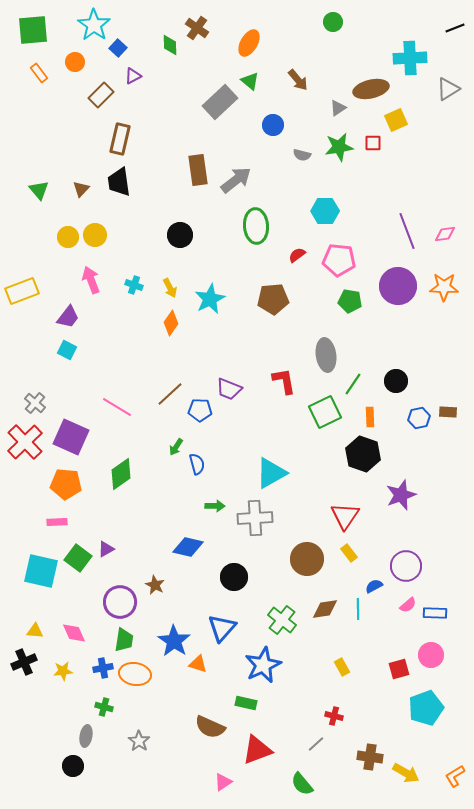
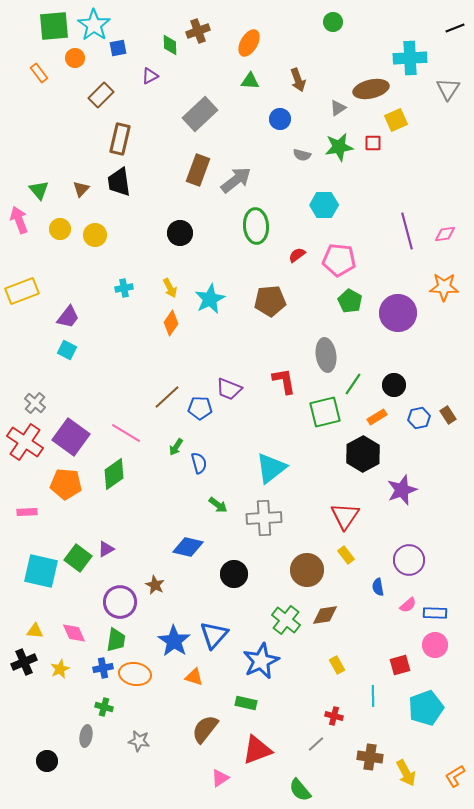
brown cross at (197, 28): moved 1 px right, 3 px down; rotated 35 degrees clockwise
green square at (33, 30): moved 21 px right, 4 px up
blue square at (118, 48): rotated 36 degrees clockwise
orange circle at (75, 62): moved 4 px up
purple triangle at (133, 76): moved 17 px right
brown arrow at (298, 80): rotated 20 degrees clockwise
green triangle at (250, 81): rotated 36 degrees counterclockwise
gray triangle at (448, 89): rotated 25 degrees counterclockwise
gray rectangle at (220, 102): moved 20 px left, 12 px down
blue circle at (273, 125): moved 7 px right, 6 px up
brown rectangle at (198, 170): rotated 28 degrees clockwise
cyan hexagon at (325, 211): moved 1 px left, 6 px up
purple line at (407, 231): rotated 6 degrees clockwise
black circle at (180, 235): moved 2 px up
yellow circle at (68, 237): moved 8 px left, 8 px up
pink arrow at (91, 280): moved 72 px left, 60 px up
cyan cross at (134, 285): moved 10 px left, 3 px down; rotated 30 degrees counterclockwise
purple circle at (398, 286): moved 27 px down
brown pentagon at (273, 299): moved 3 px left, 2 px down
green pentagon at (350, 301): rotated 20 degrees clockwise
black circle at (396, 381): moved 2 px left, 4 px down
brown line at (170, 394): moved 3 px left, 3 px down
pink line at (117, 407): moved 9 px right, 26 px down
blue pentagon at (200, 410): moved 2 px up
green square at (325, 412): rotated 12 degrees clockwise
brown rectangle at (448, 412): moved 3 px down; rotated 54 degrees clockwise
orange rectangle at (370, 417): moved 7 px right; rotated 60 degrees clockwise
purple square at (71, 437): rotated 12 degrees clockwise
red cross at (25, 442): rotated 12 degrees counterclockwise
black hexagon at (363, 454): rotated 12 degrees clockwise
blue semicircle at (197, 464): moved 2 px right, 1 px up
cyan triangle at (271, 473): moved 5 px up; rotated 8 degrees counterclockwise
green diamond at (121, 474): moved 7 px left
purple star at (401, 495): moved 1 px right, 5 px up
green arrow at (215, 506): moved 3 px right, 1 px up; rotated 36 degrees clockwise
gray cross at (255, 518): moved 9 px right
pink rectangle at (57, 522): moved 30 px left, 10 px up
yellow rectangle at (349, 553): moved 3 px left, 2 px down
brown circle at (307, 559): moved 11 px down
purple circle at (406, 566): moved 3 px right, 6 px up
black circle at (234, 577): moved 3 px up
blue semicircle at (374, 586): moved 4 px right, 1 px down; rotated 72 degrees counterclockwise
brown diamond at (325, 609): moved 6 px down
cyan line at (358, 609): moved 15 px right, 87 px down
green cross at (282, 620): moved 4 px right
blue triangle at (222, 628): moved 8 px left, 7 px down
green trapezoid at (124, 640): moved 8 px left
pink circle at (431, 655): moved 4 px right, 10 px up
orange triangle at (198, 664): moved 4 px left, 13 px down
blue star at (263, 665): moved 2 px left, 4 px up
yellow rectangle at (342, 667): moved 5 px left, 2 px up
red square at (399, 669): moved 1 px right, 4 px up
yellow star at (63, 671): moved 3 px left, 2 px up; rotated 18 degrees counterclockwise
brown semicircle at (210, 727): moved 5 px left, 2 px down; rotated 104 degrees clockwise
gray star at (139, 741): rotated 25 degrees counterclockwise
black circle at (73, 766): moved 26 px left, 5 px up
yellow arrow at (406, 773): rotated 32 degrees clockwise
pink triangle at (223, 782): moved 3 px left, 4 px up
green semicircle at (302, 784): moved 2 px left, 6 px down
